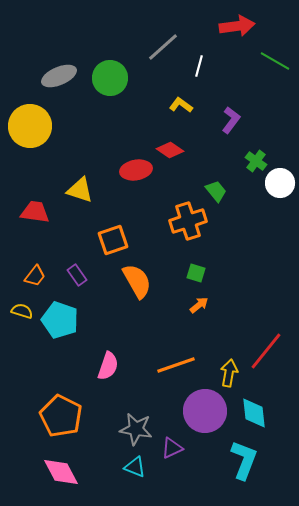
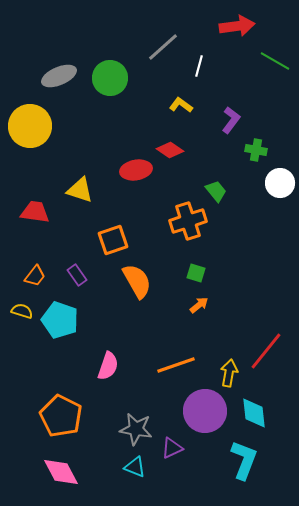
green cross: moved 11 px up; rotated 25 degrees counterclockwise
